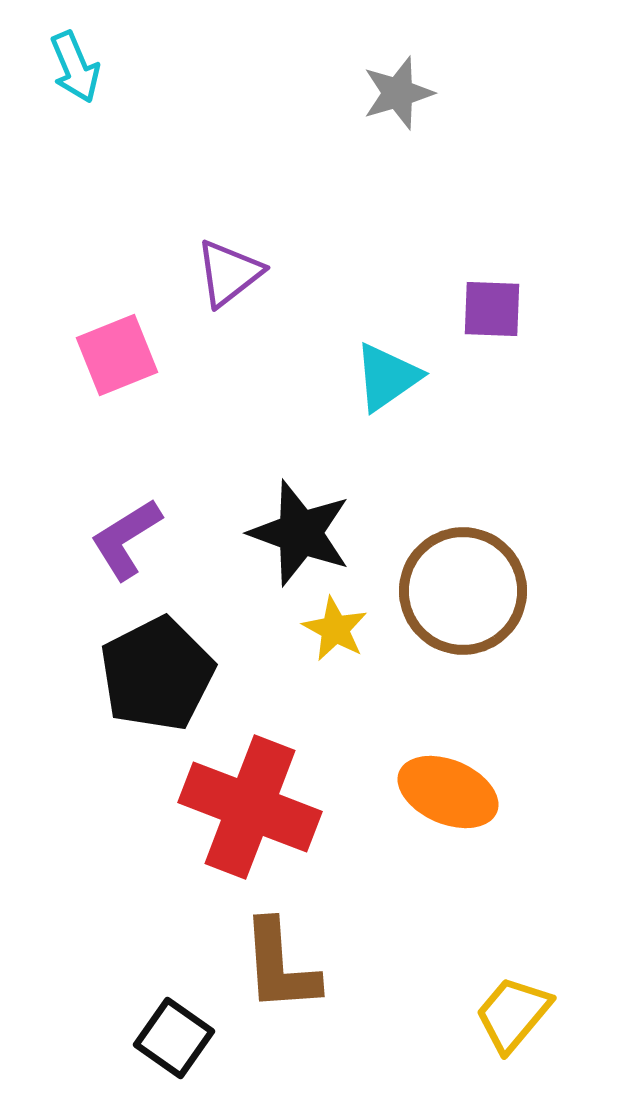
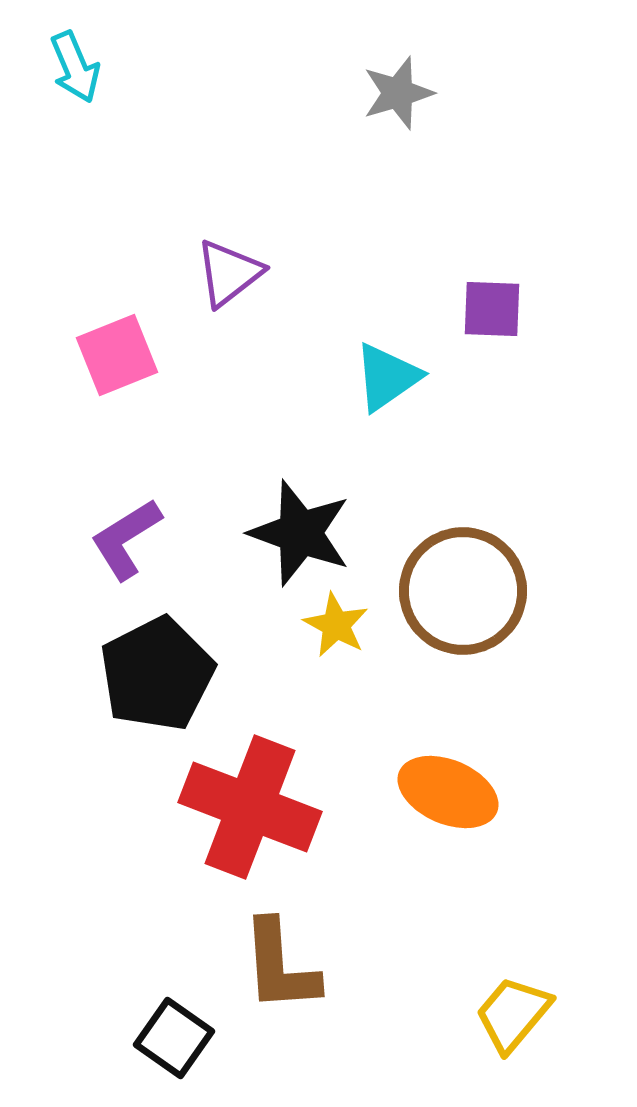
yellow star: moved 1 px right, 4 px up
